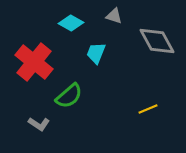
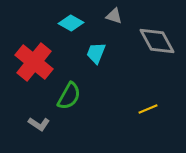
green semicircle: rotated 20 degrees counterclockwise
